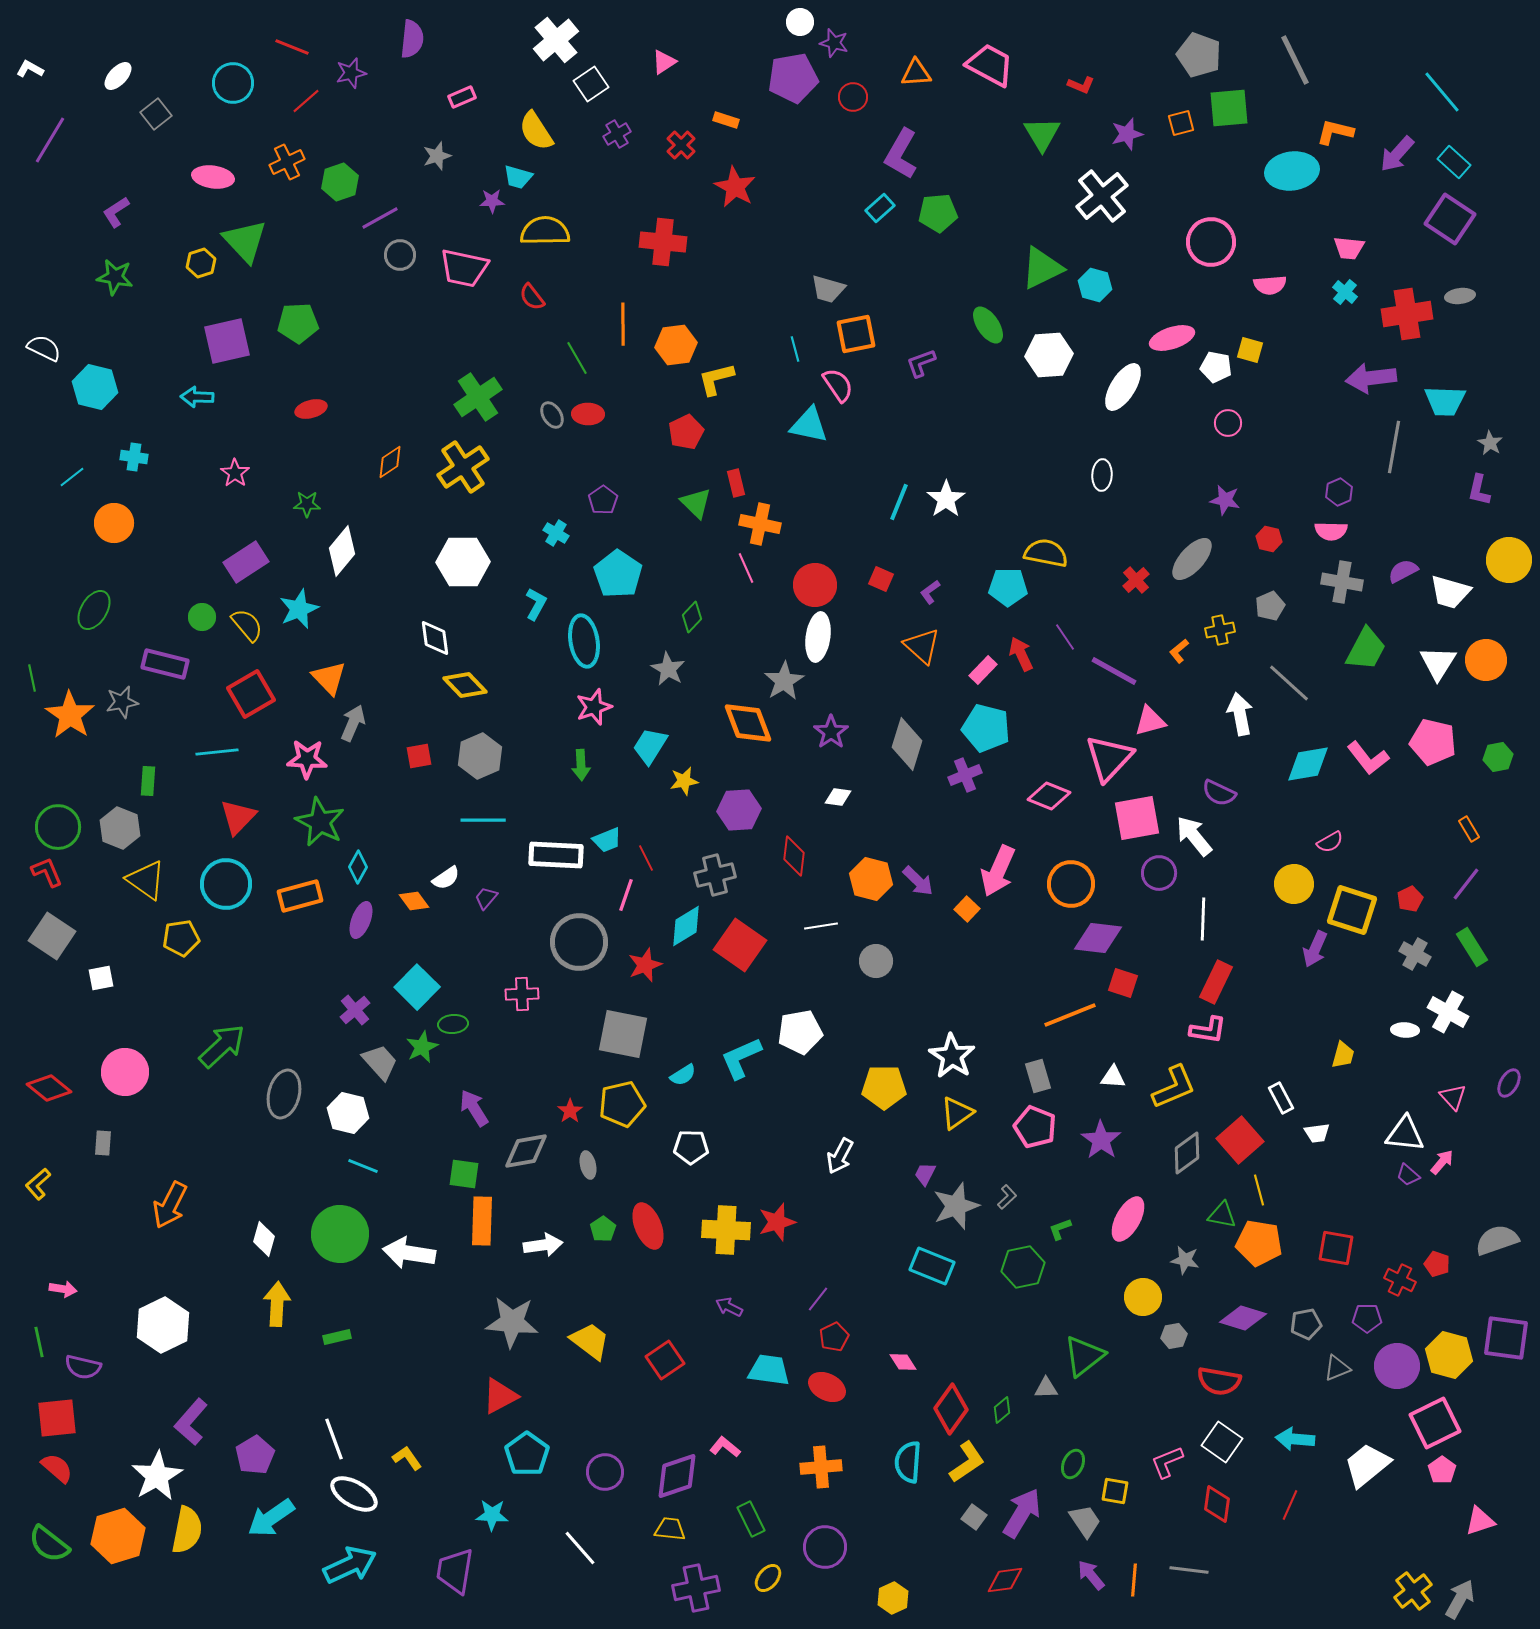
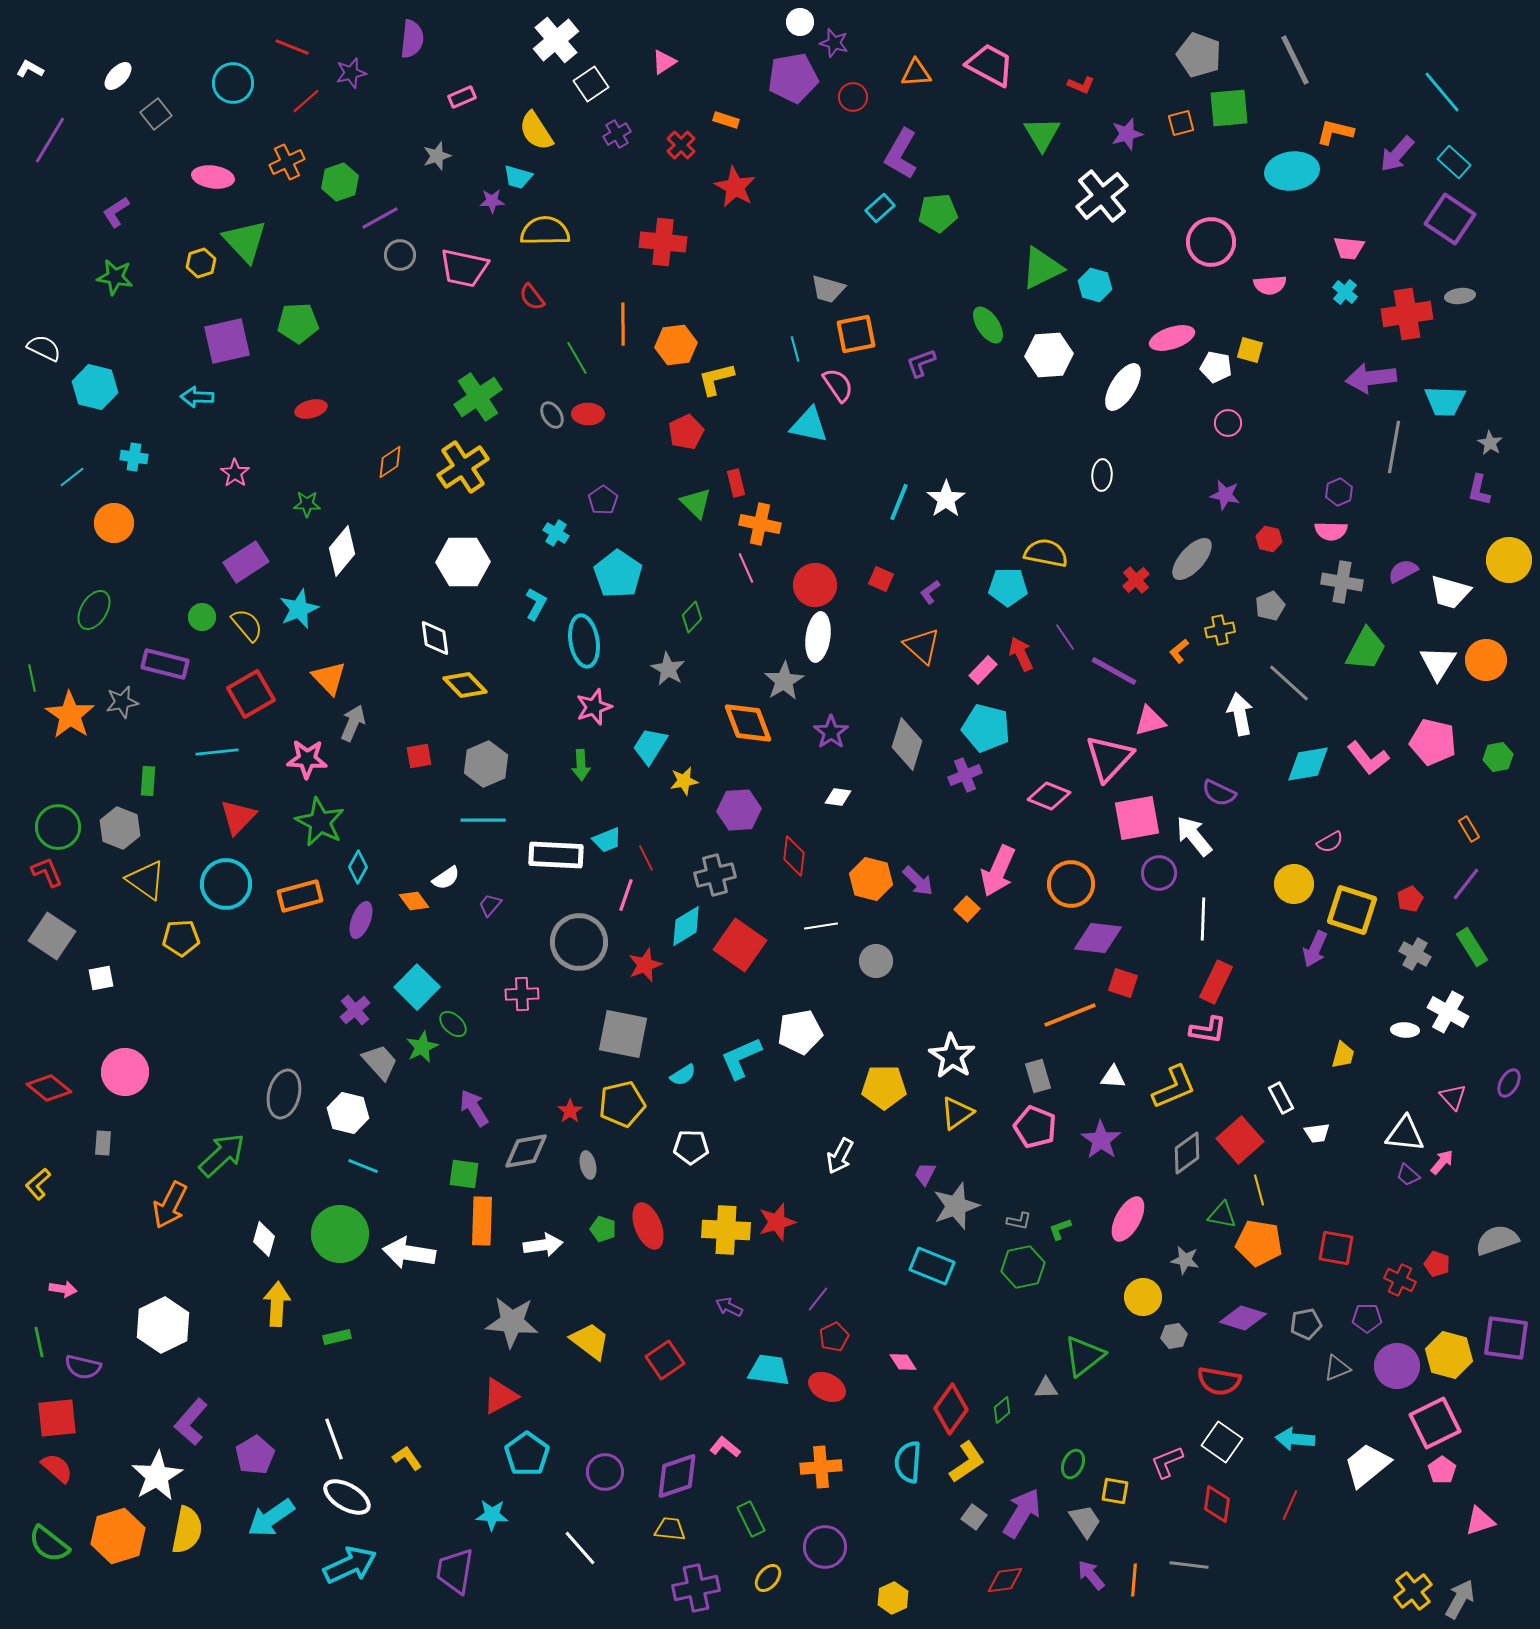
purple star at (1225, 500): moved 5 px up
gray hexagon at (480, 756): moved 6 px right, 8 px down
purple trapezoid at (486, 898): moved 4 px right, 7 px down
yellow pentagon at (181, 938): rotated 6 degrees clockwise
green ellipse at (453, 1024): rotated 48 degrees clockwise
green arrow at (222, 1046): moved 109 px down
gray L-shape at (1007, 1197): moved 12 px right, 24 px down; rotated 55 degrees clockwise
green pentagon at (603, 1229): rotated 20 degrees counterclockwise
white ellipse at (354, 1494): moved 7 px left, 3 px down
gray line at (1189, 1570): moved 5 px up
